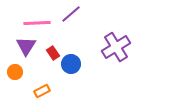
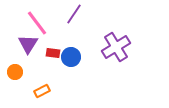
purple line: moved 3 px right; rotated 15 degrees counterclockwise
pink line: rotated 56 degrees clockwise
purple triangle: moved 2 px right, 2 px up
red rectangle: rotated 48 degrees counterclockwise
blue circle: moved 7 px up
